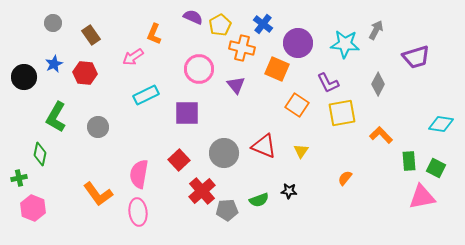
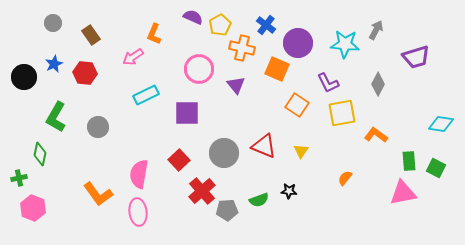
blue cross at (263, 24): moved 3 px right, 1 px down
orange L-shape at (381, 135): moved 5 px left; rotated 10 degrees counterclockwise
pink triangle at (422, 197): moved 19 px left, 4 px up
